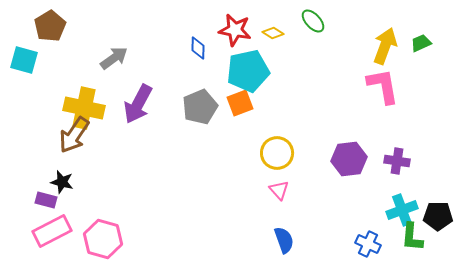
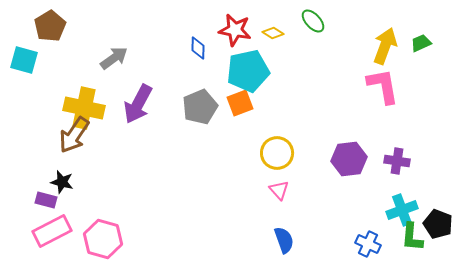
black pentagon: moved 8 px down; rotated 20 degrees clockwise
